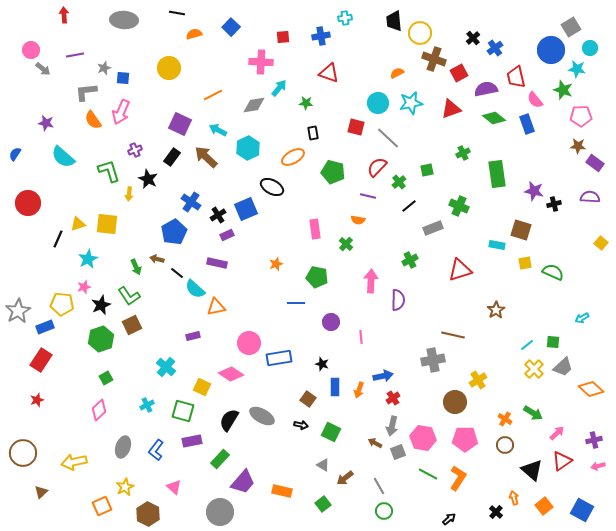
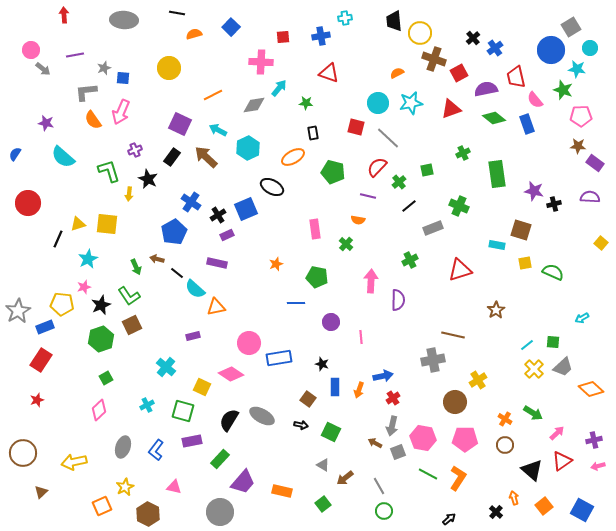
pink triangle at (174, 487): rotated 28 degrees counterclockwise
